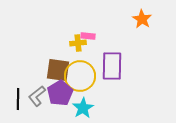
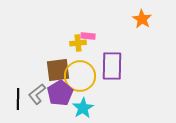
brown square: rotated 15 degrees counterclockwise
gray L-shape: moved 2 px up
